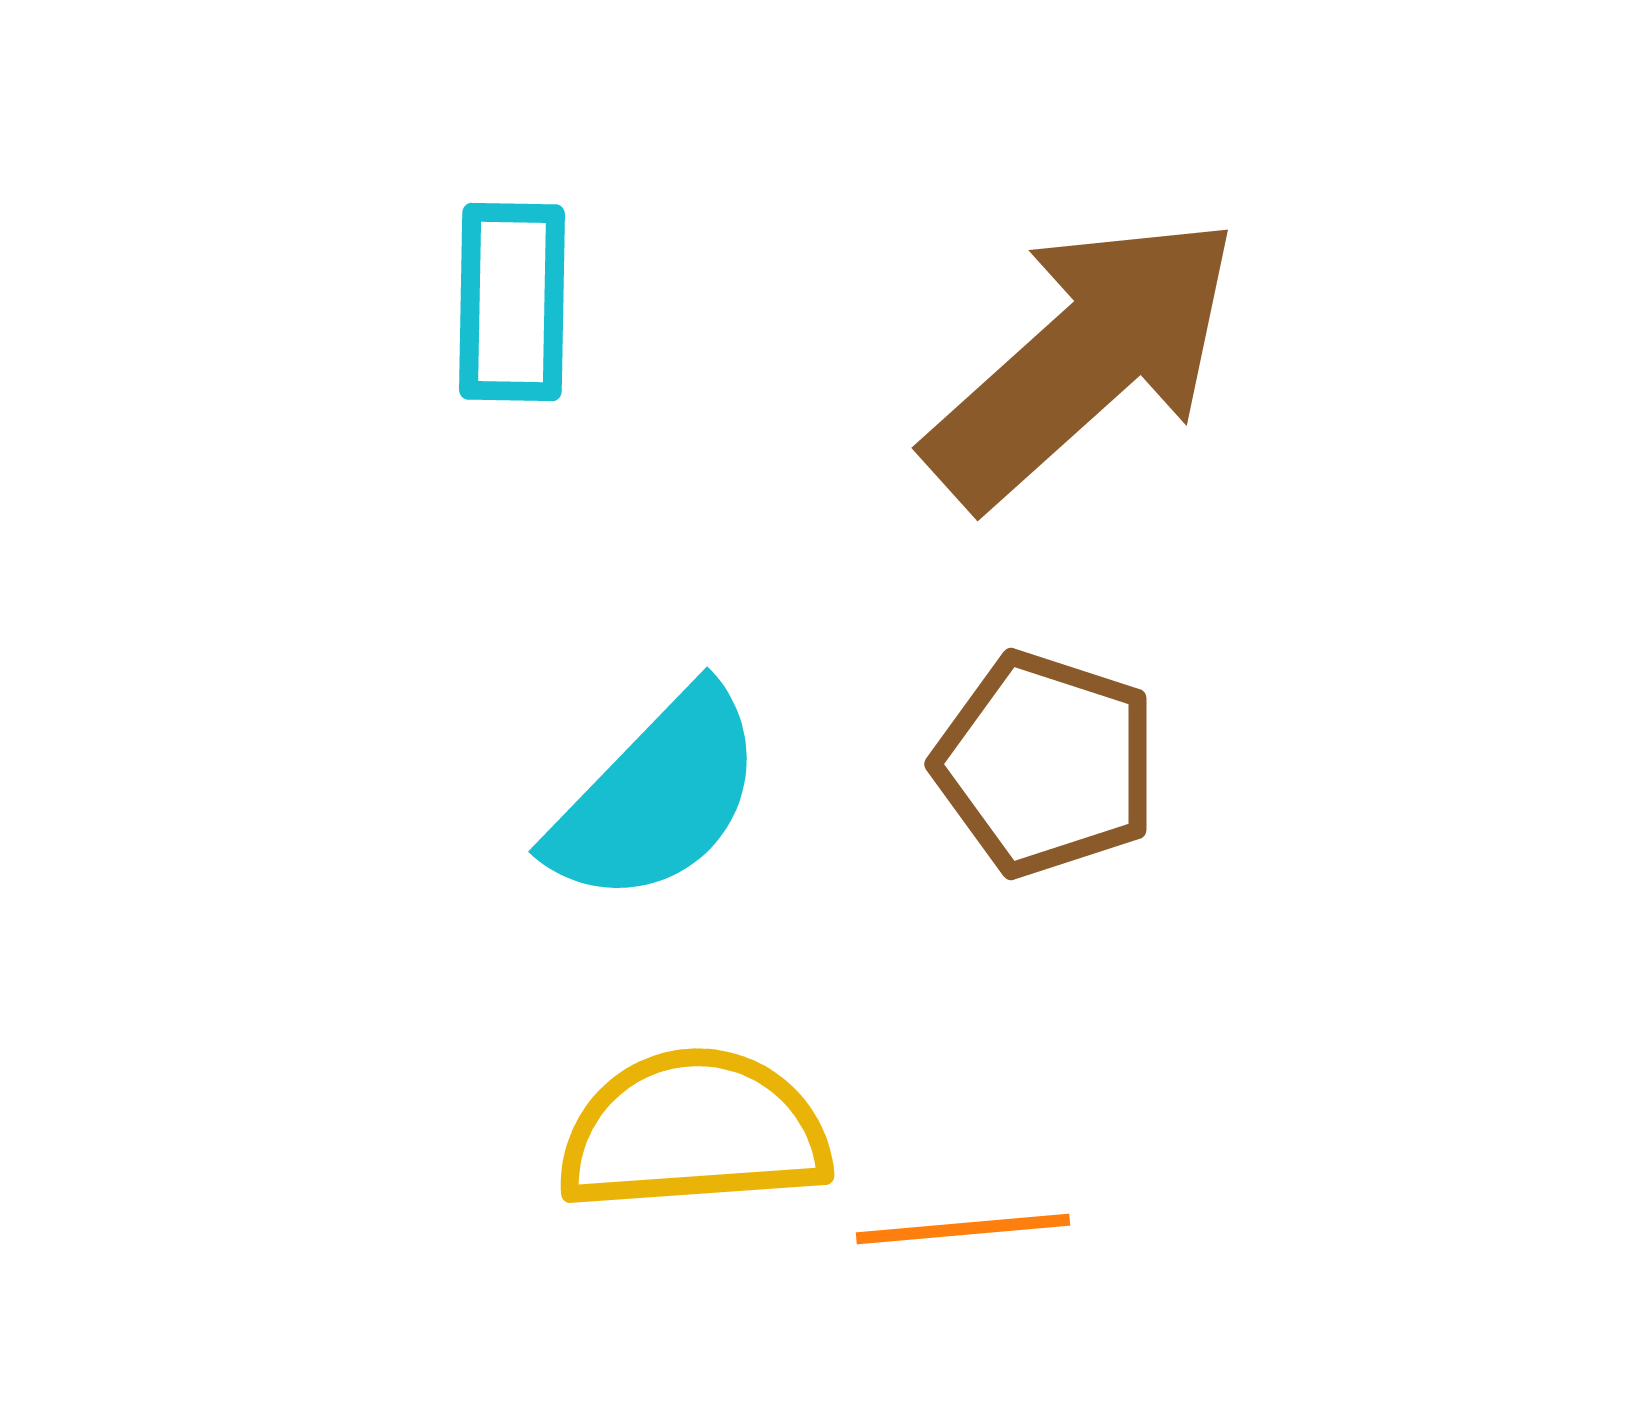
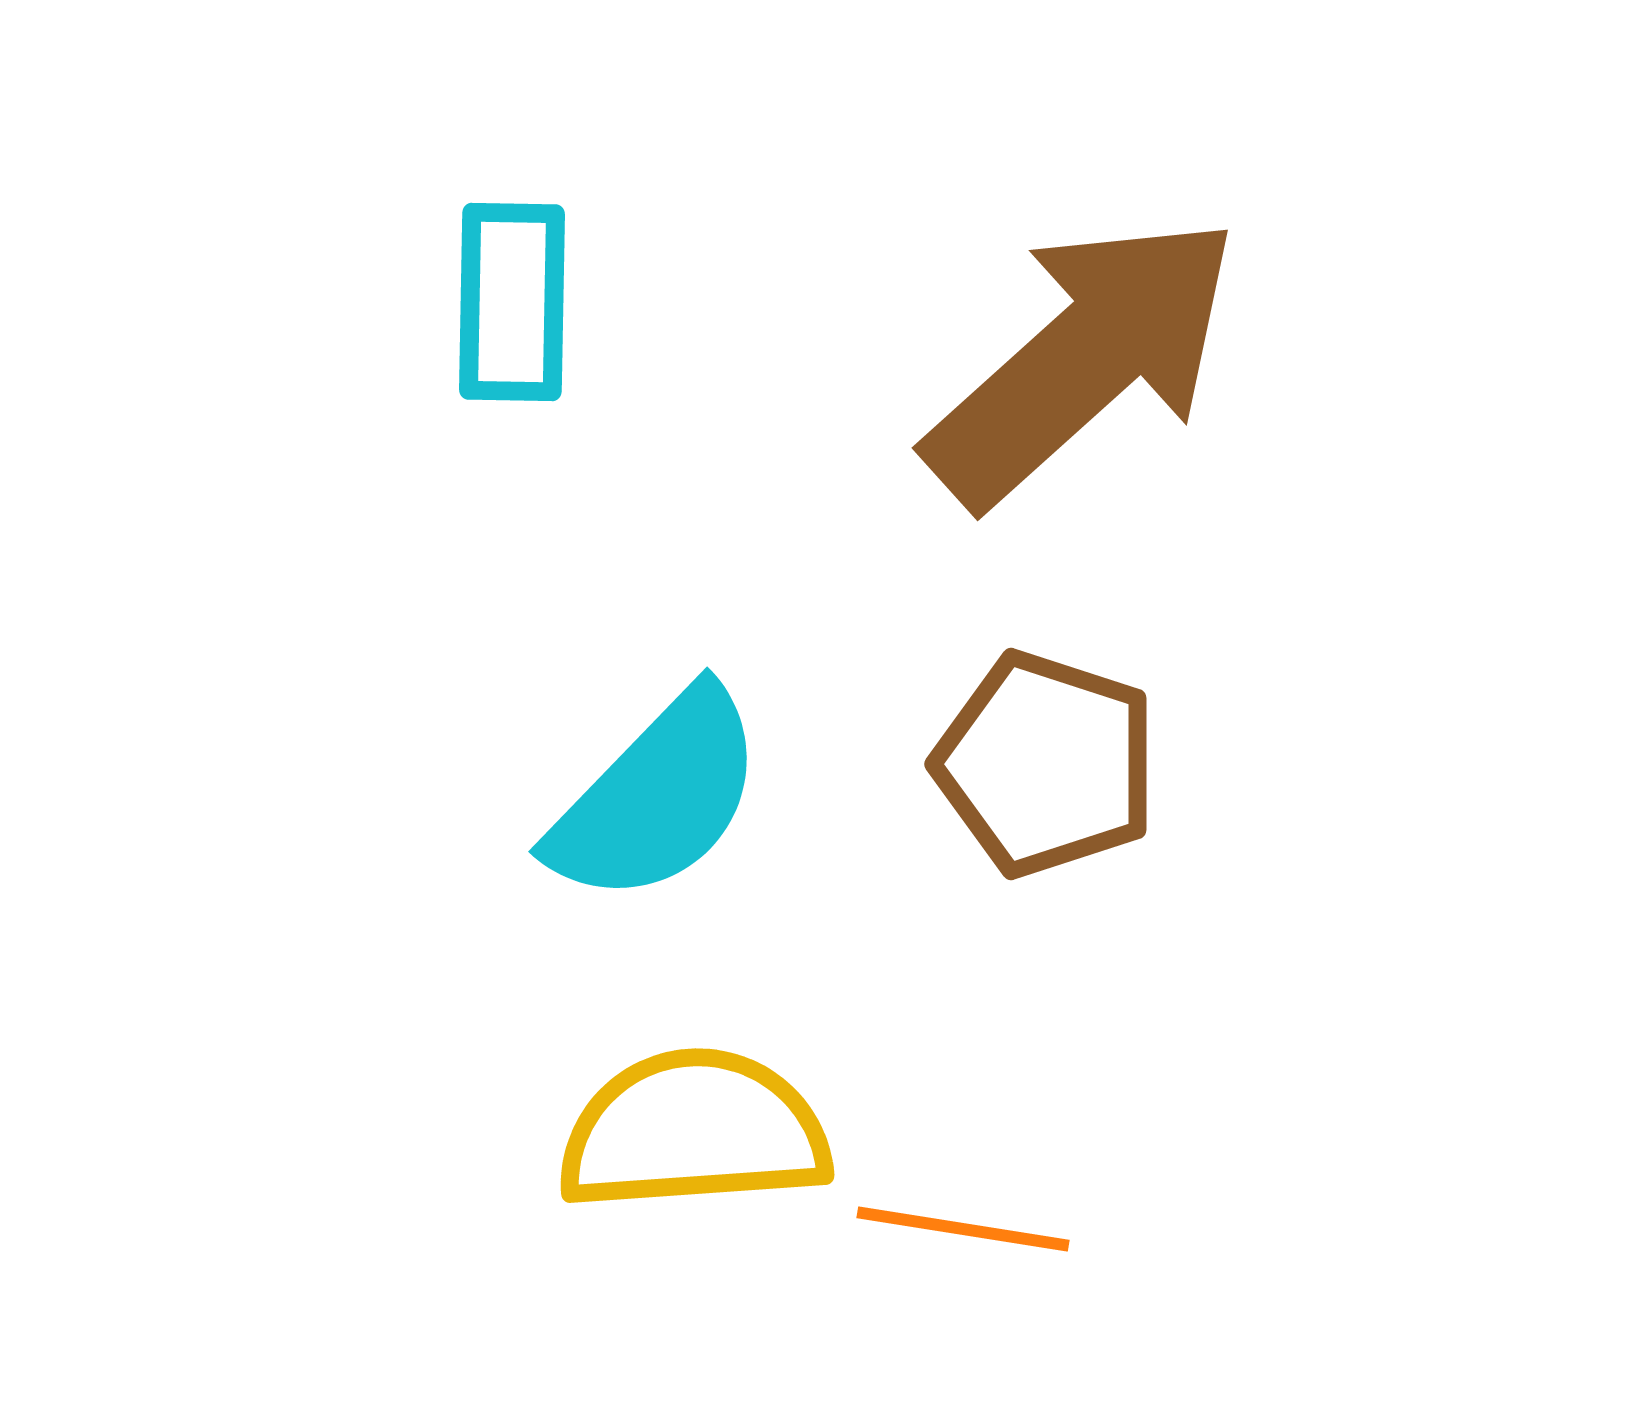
orange line: rotated 14 degrees clockwise
